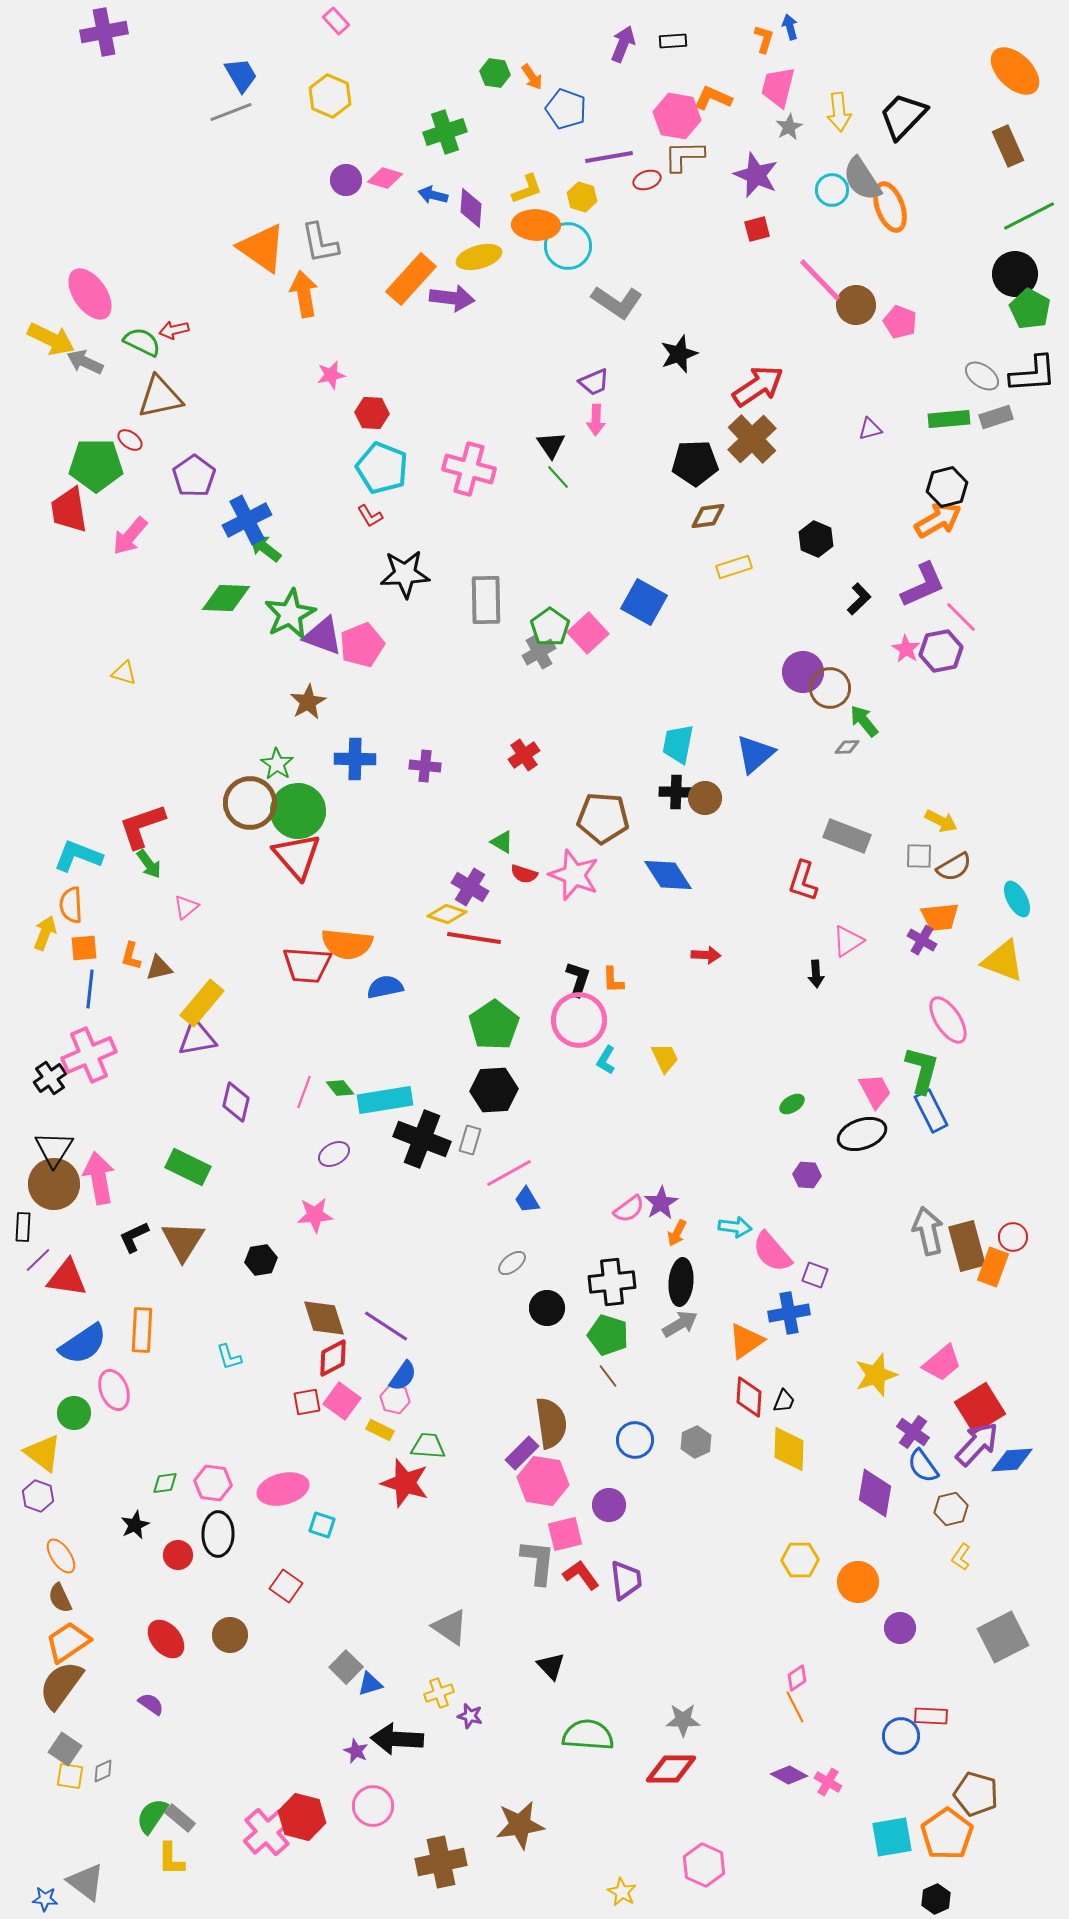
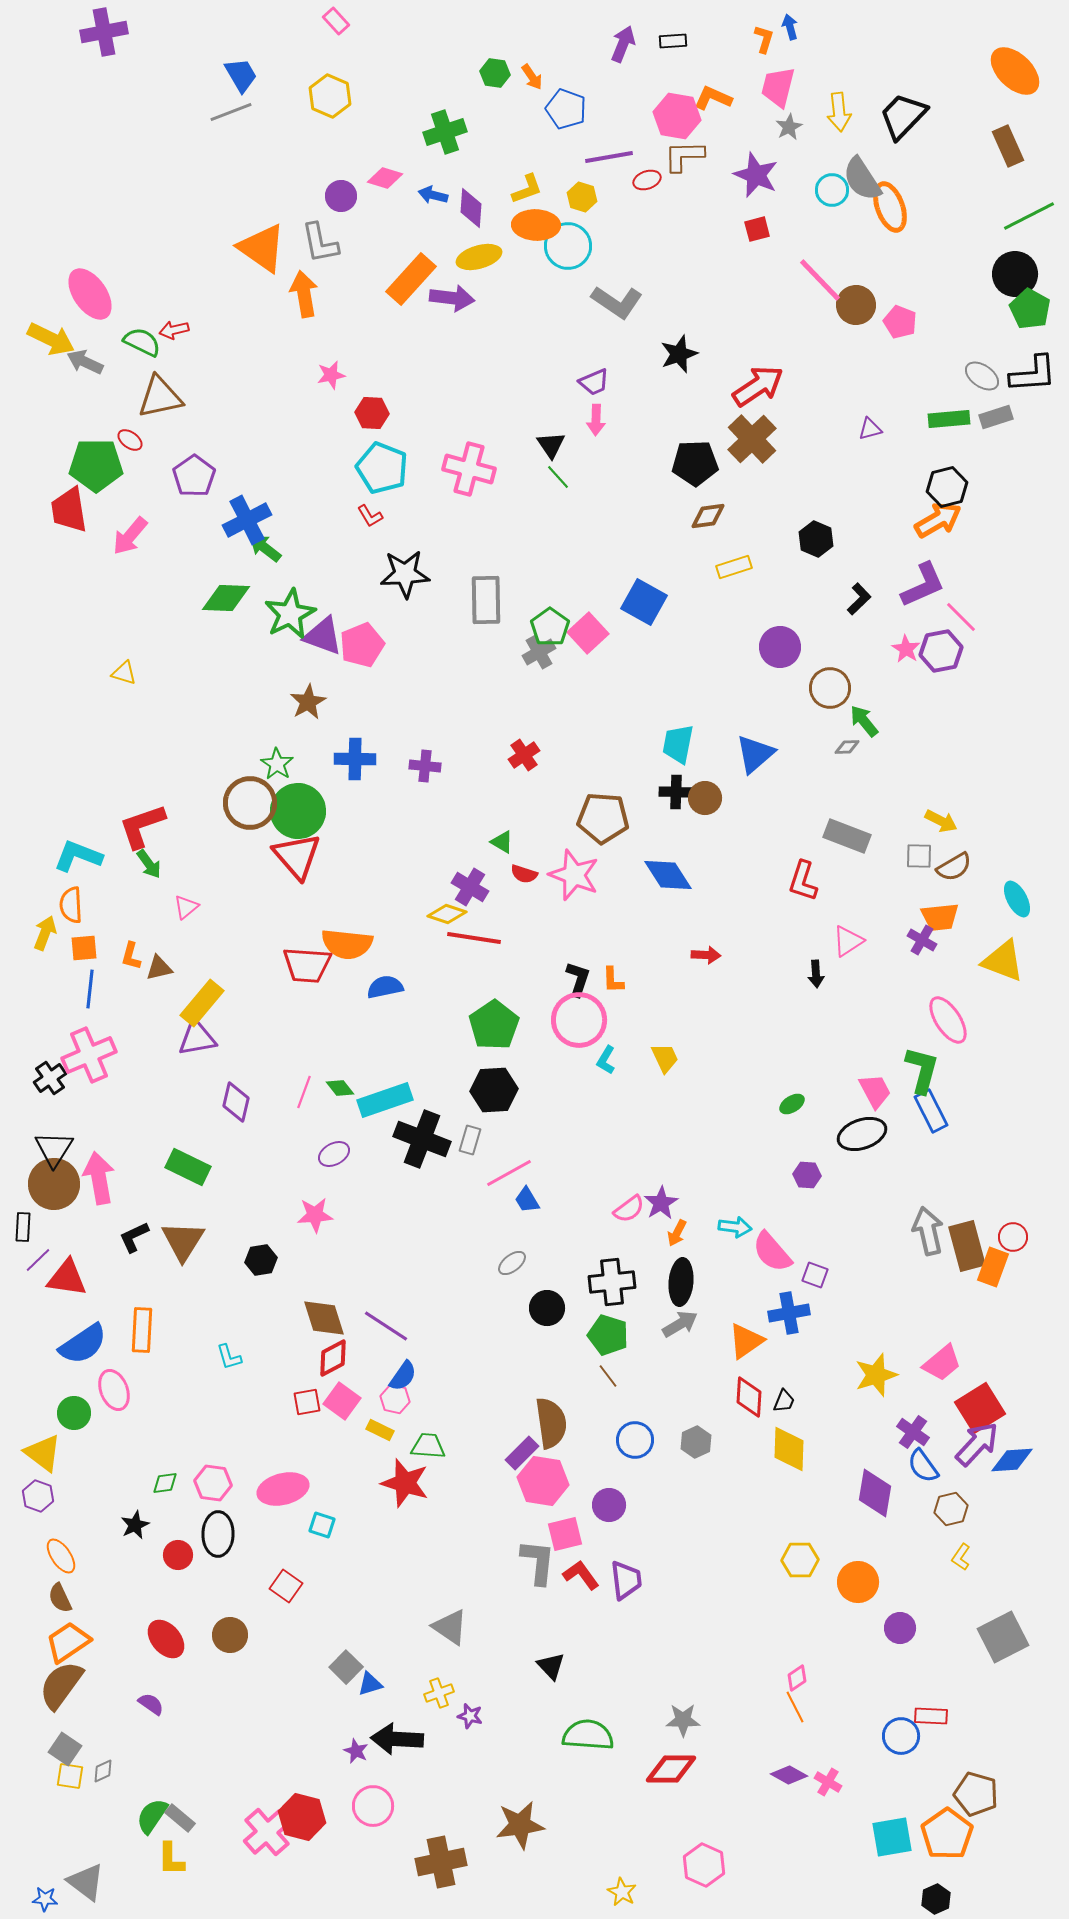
purple circle at (346, 180): moved 5 px left, 16 px down
purple circle at (803, 672): moved 23 px left, 25 px up
cyan rectangle at (385, 1100): rotated 10 degrees counterclockwise
